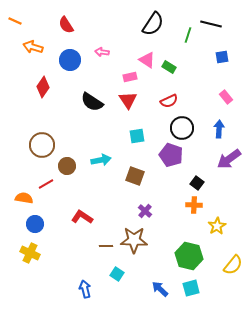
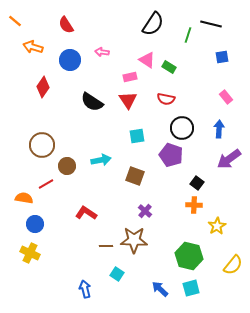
orange line at (15, 21): rotated 16 degrees clockwise
red semicircle at (169, 101): moved 3 px left, 2 px up; rotated 36 degrees clockwise
red L-shape at (82, 217): moved 4 px right, 4 px up
